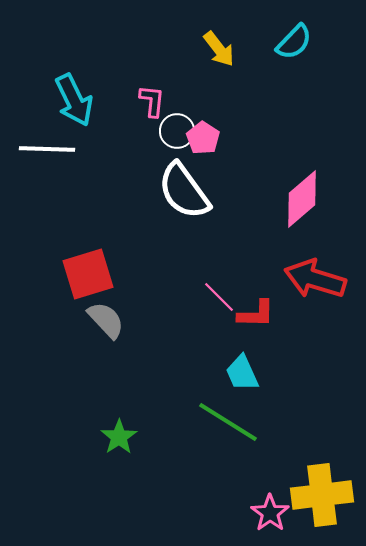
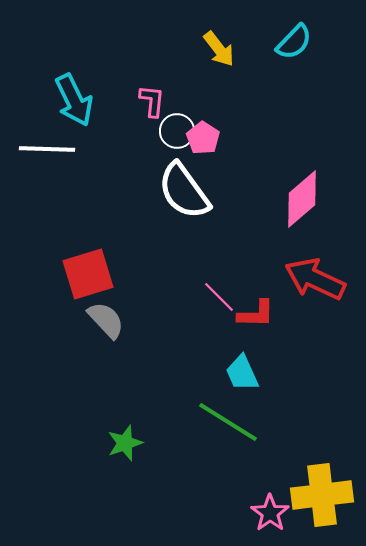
red arrow: rotated 8 degrees clockwise
green star: moved 6 px right, 6 px down; rotated 15 degrees clockwise
